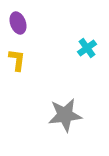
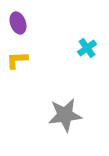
yellow L-shape: rotated 100 degrees counterclockwise
